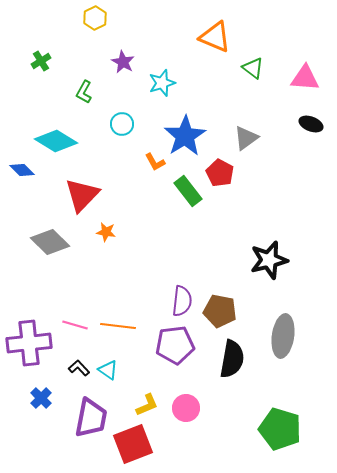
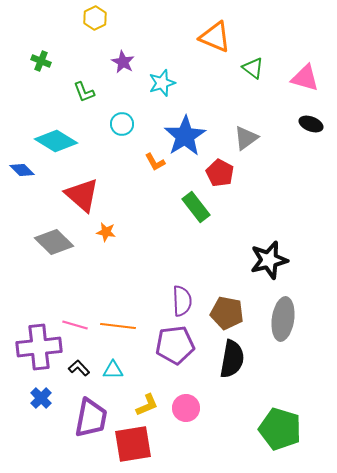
green cross: rotated 36 degrees counterclockwise
pink triangle: rotated 12 degrees clockwise
green L-shape: rotated 50 degrees counterclockwise
green rectangle: moved 8 px right, 16 px down
red triangle: rotated 33 degrees counterclockwise
gray diamond: moved 4 px right
purple semicircle: rotated 8 degrees counterclockwise
brown pentagon: moved 7 px right, 2 px down
gray ellipse: moved 17 px up
purple cross: moved 10 px right, 4 px down
cyan triangle: moved 5 px right; rotated 35 degrees counterclockwise
red square: rotated 12 degrees clockwise
